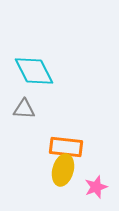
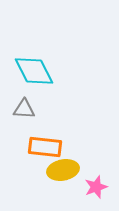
orange rectangle: moved 21 px left
yellow ellipse: rotated 64 degrees clockwise
